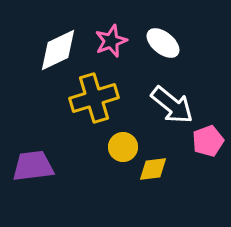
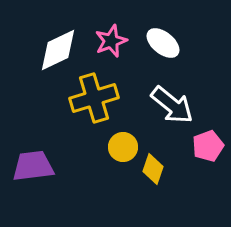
pink pentagon: moved 5 px down
yellow diamond: rotated 64 degrees counterclockwise
